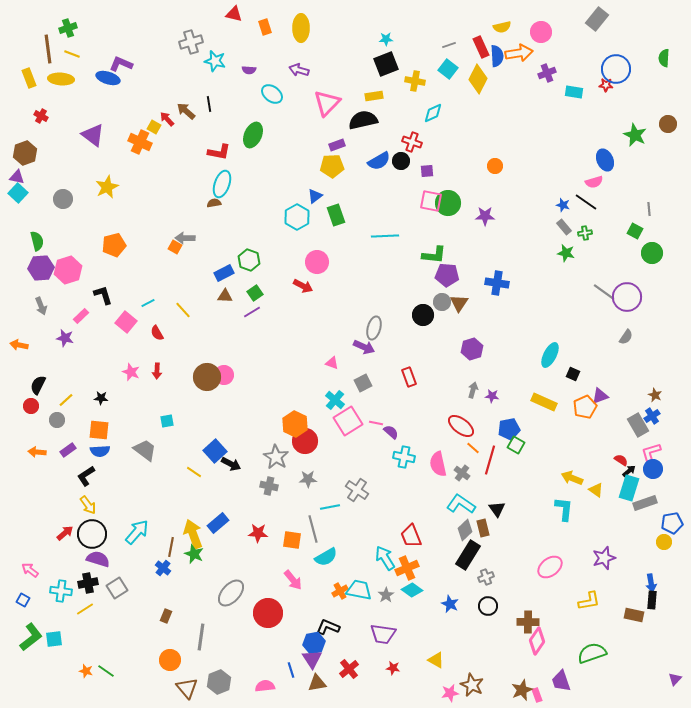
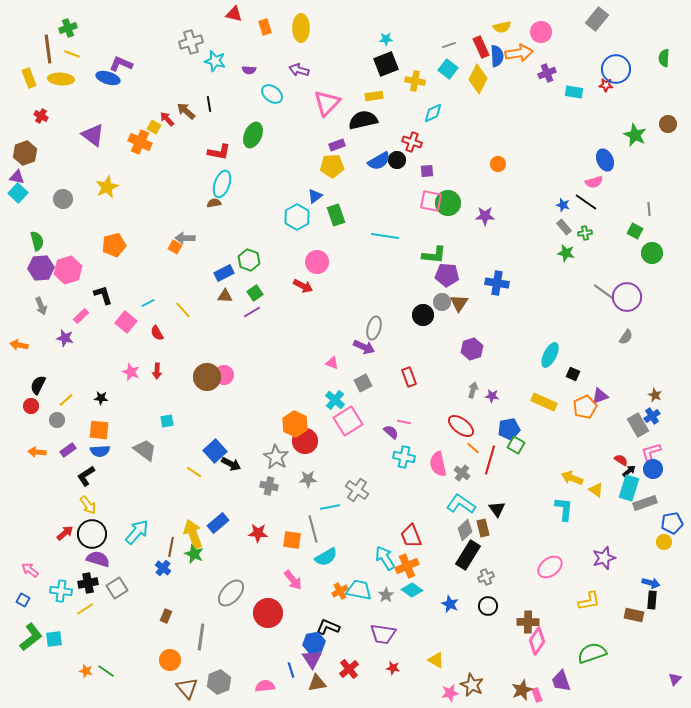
black circle at (401, 161): moved 4 px left, 1 px up
orange circle at (495, 166): moved 3 px right, 2 px up
cyan line at (385, 236): rotated 12 degrees clockwise
pink line at (376, 423): moved 28 px right, 1 px up
orange cross at (407, 568): moved 2 px up
blue arrow at (651, 583): rotated 66 degrees counterclockwise
